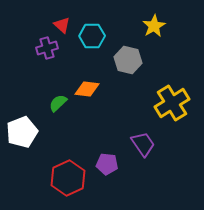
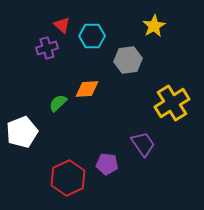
gray hexagon: rotated 20 degrees counterclockwise
orange diamond: rotated 10 degrees counterclockwise
